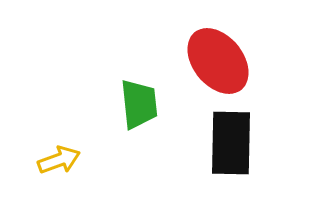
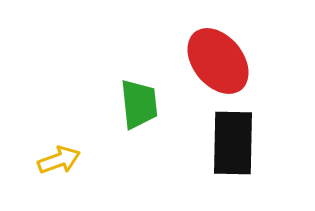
black rectangle: moved 2 px right
